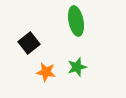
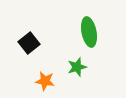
green ellipse: moved 13 px right, 11 px down
orange star: moved 1 px left, 9 px down
